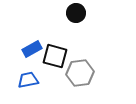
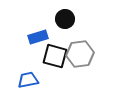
black circle: moved 11 px left, 6 px down
blue rectangle: moved 6 px right, 12 px up; rotated 12 degrees clockwise
gray hexagon: moved 19 px up
